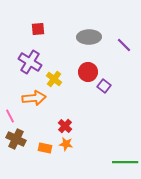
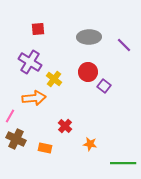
pink line: rotated 56 degrees clockwise
orange star: moved 24 px right
green line: moved 2 px left, 1 px down
